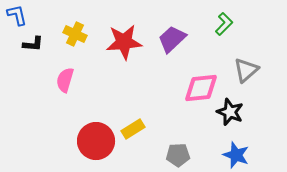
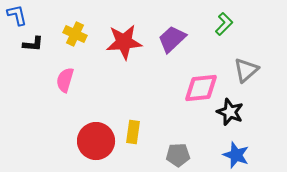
yellow rectangle: moved 3 px down; rotated 50 degrees counterclockwise
